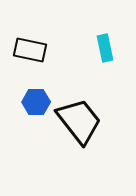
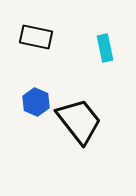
black rectangle: moved 6 px right, 13 px up
blue hexagon: rotated 24 degrees clockwise
